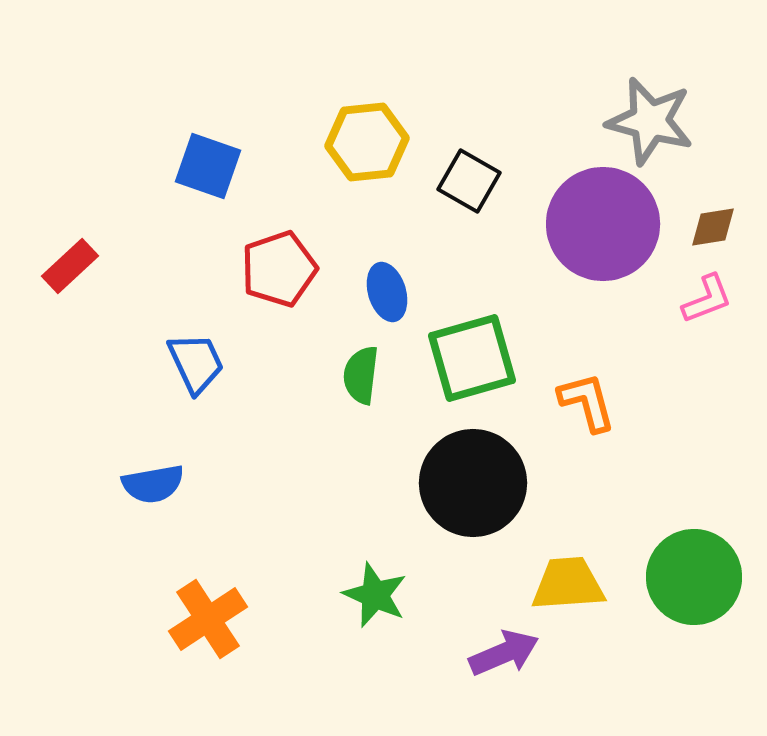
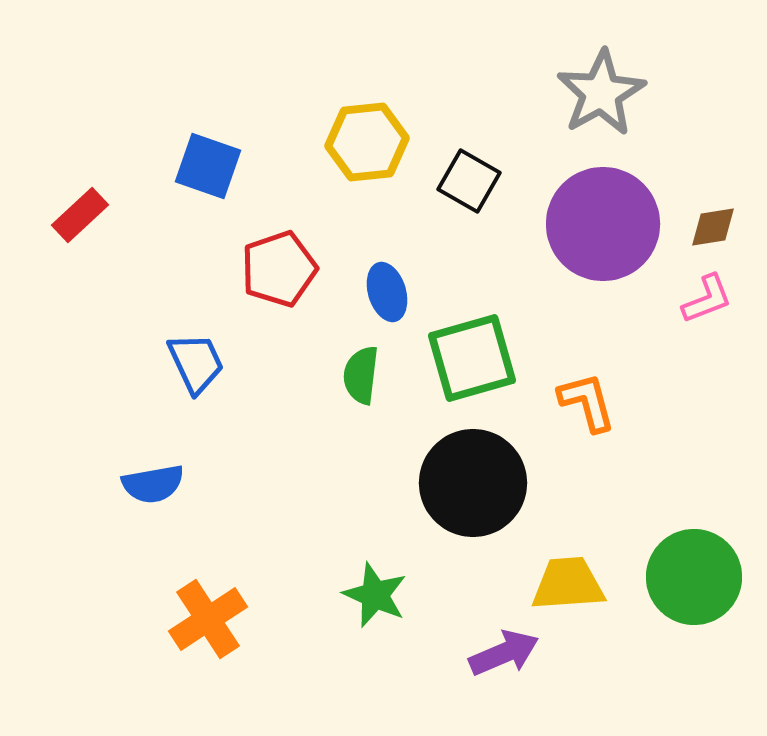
gray star: moved 49 px left, 28 px up; rotated 28 degrees clockwise
red rectangle: moved 10 px right, 51 px up
